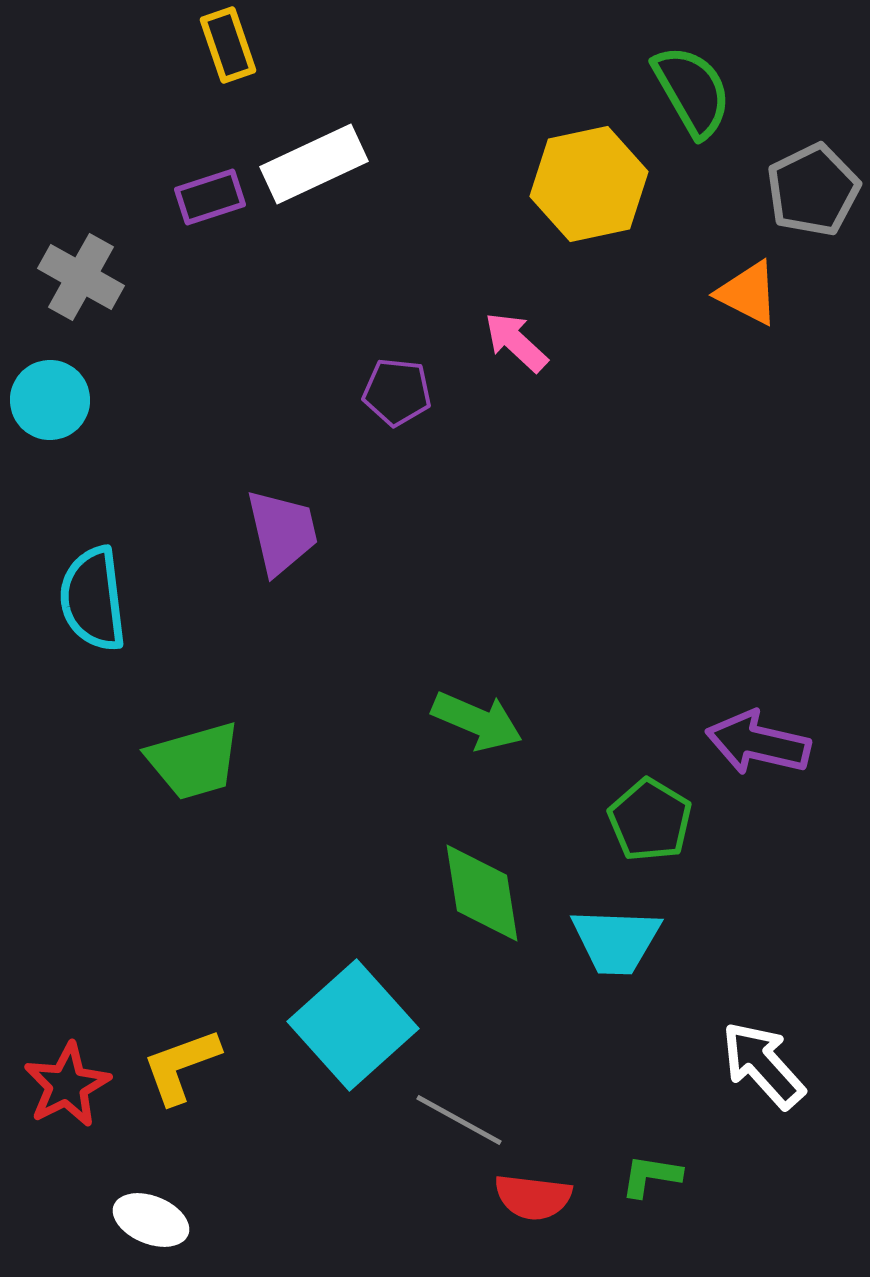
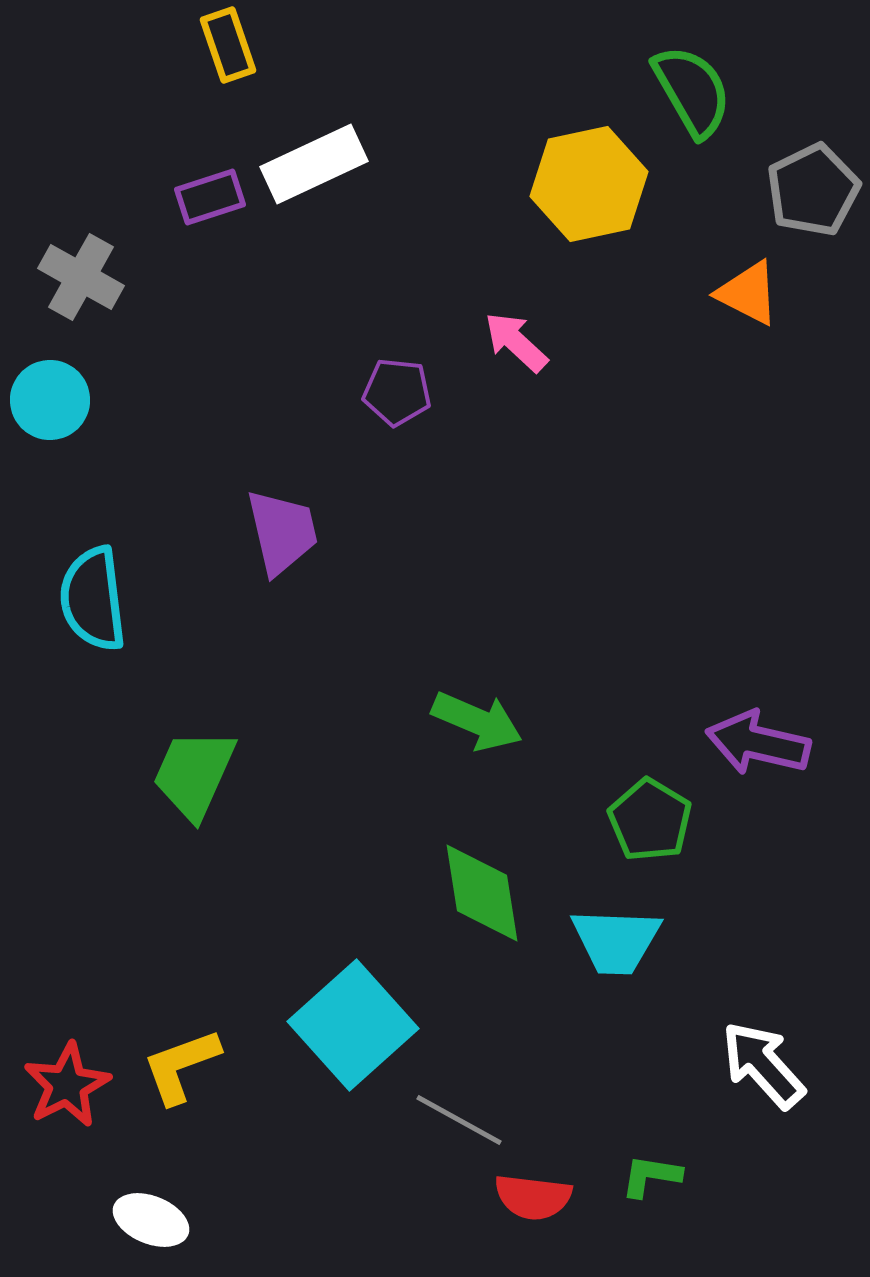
green trapezoid: moved 13 px down; rotated 130 degrees clockwise
